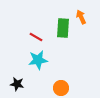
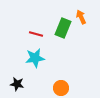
green rectangle: rotated 18 degrees clockwise
red line: moved 3 px up; rotated 16 degrees counterclockwise
cyan star: moved 3 px left, 2 px up
